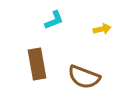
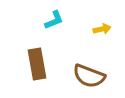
brown semicircle: moved 5 px right, 1 px up
